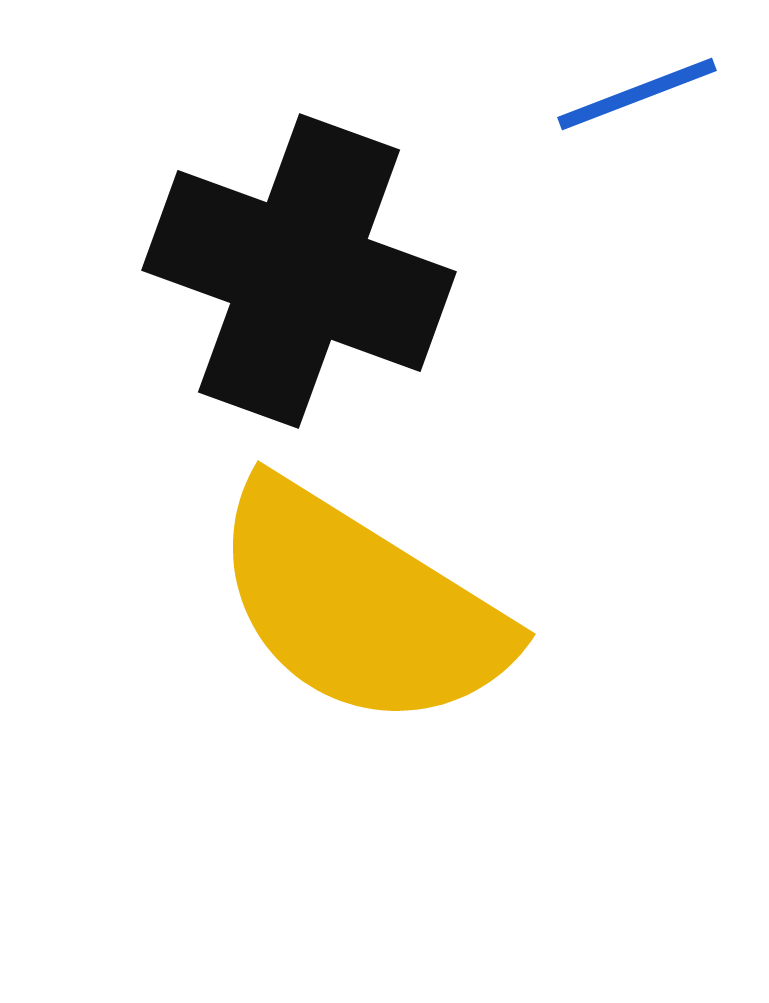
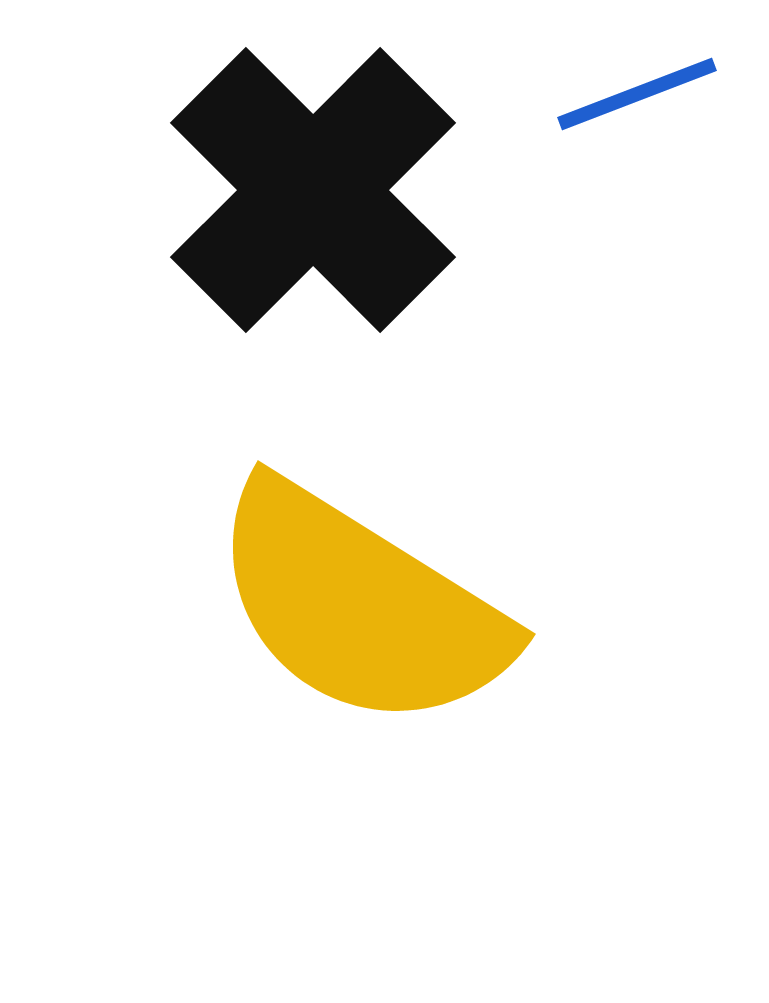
black cross: moved 14 px right, 81 px up; rotated 25 degrees clockwise
